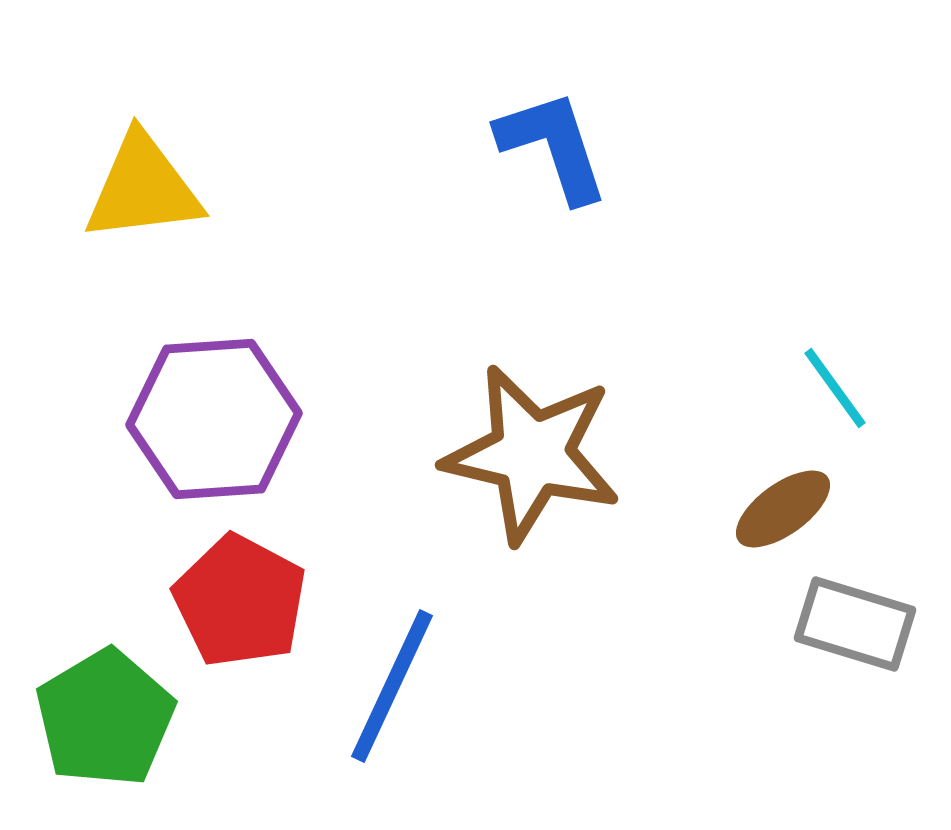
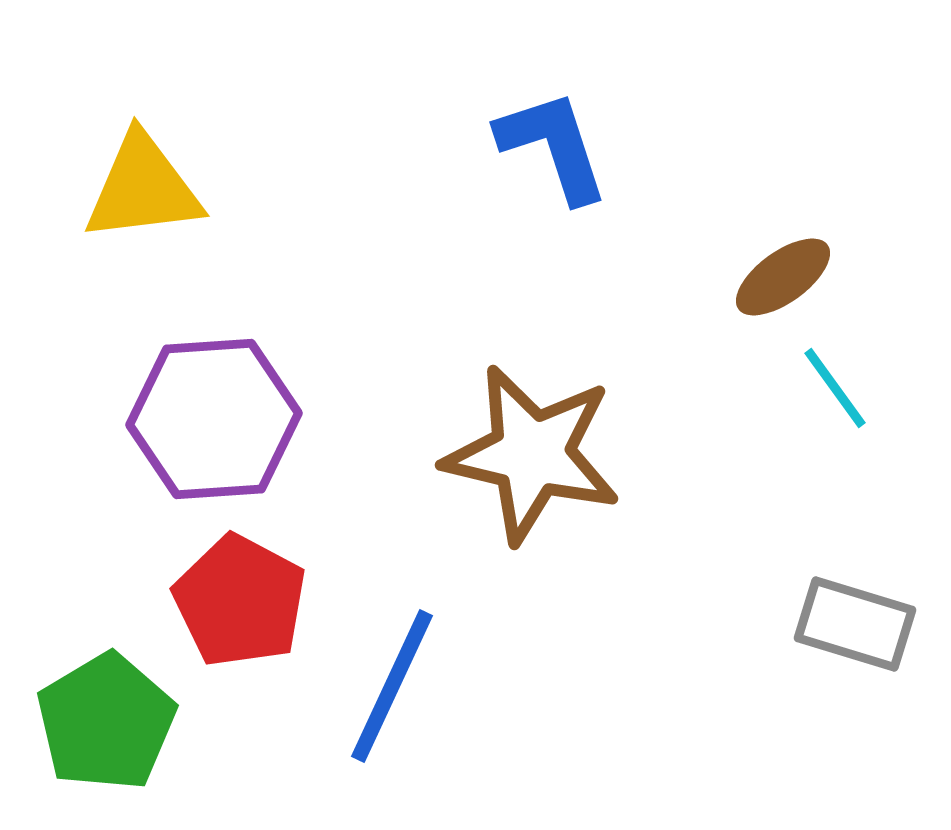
brown ellipse: moved 232 px up
green pentagon: moved 1 px right, 4 px down
